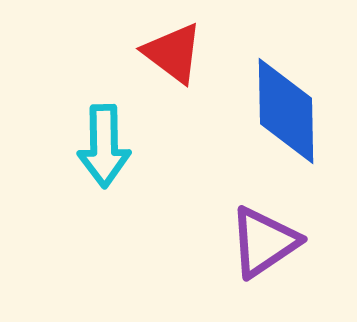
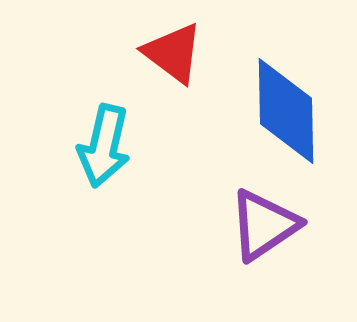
cyan arrow: rotated 14 degrees clockwise
purple triangle: moved 17 px up
